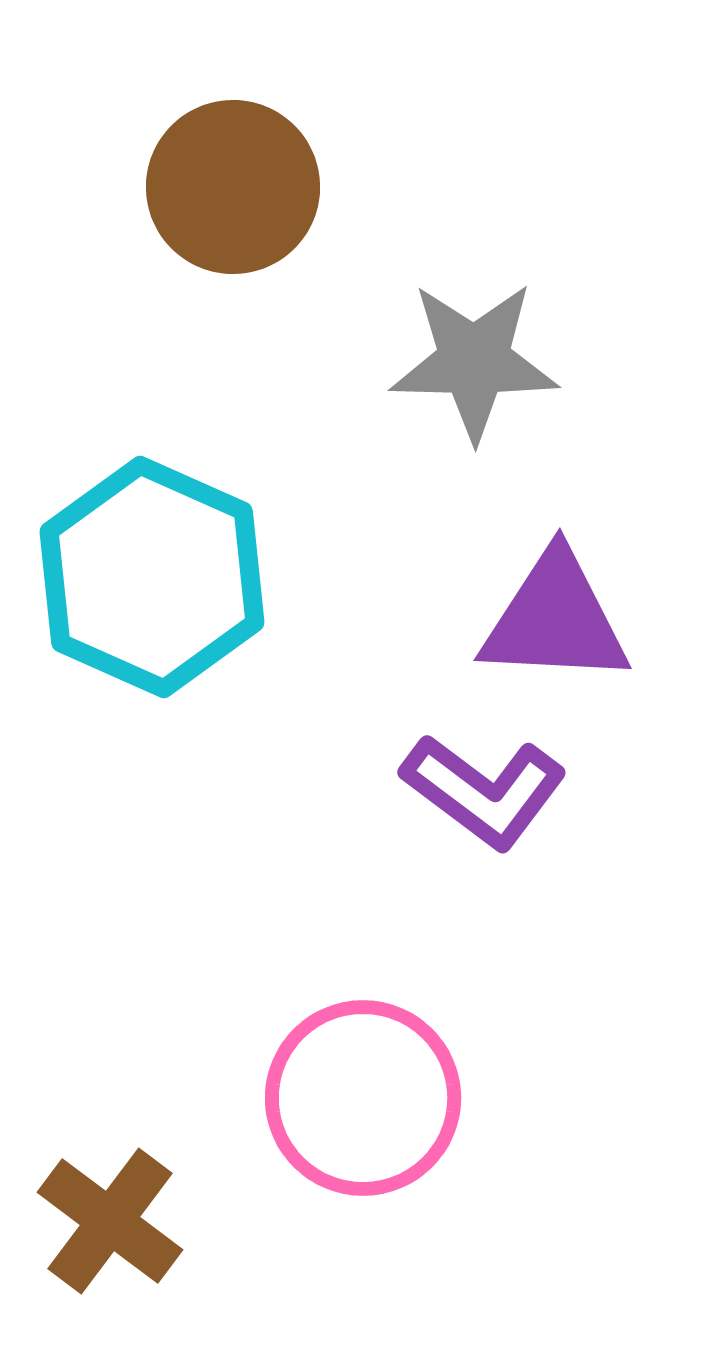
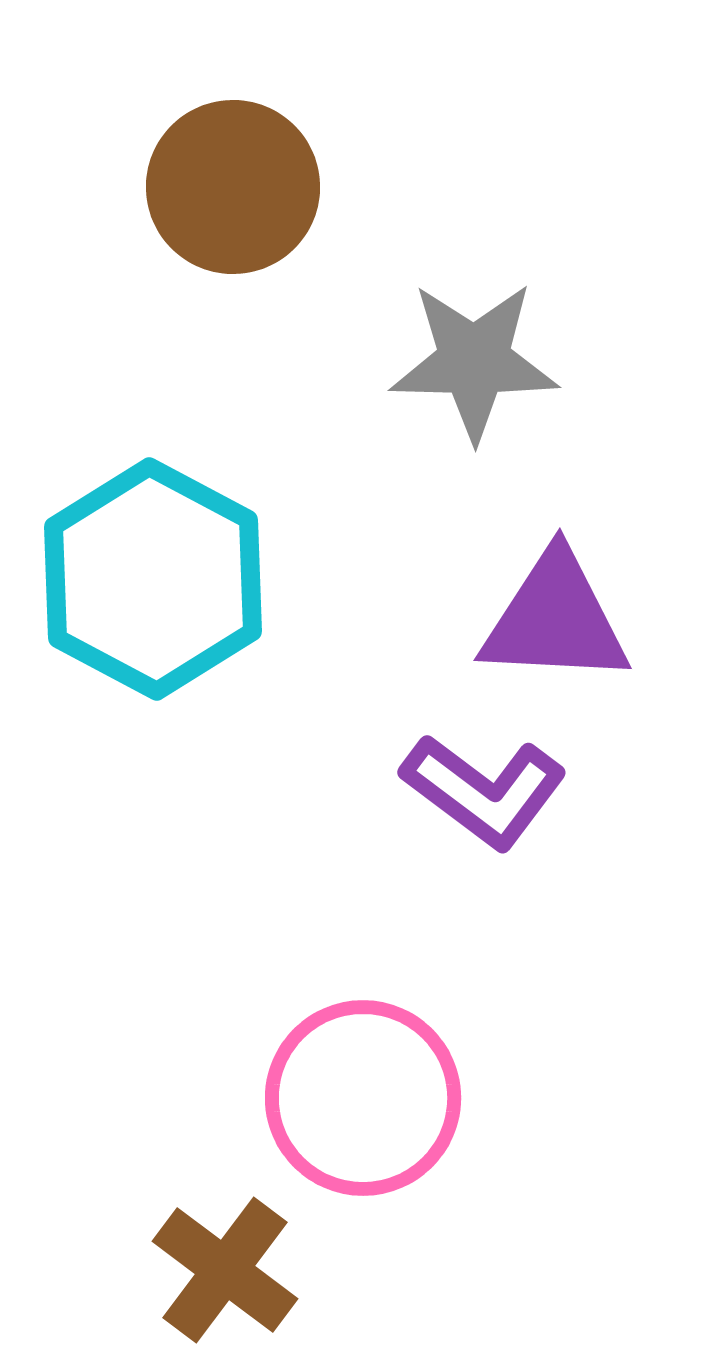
cyan hexagon: moved 1 px right, 2 px down; rotated 4 degrees clockwise
brown cross: moved 115 px right, 49 px down
